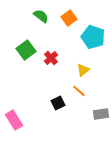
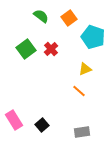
green square: moved 1 px up
red cross: moved 9 px up
yellow triangle: moved 2 px right, 1 px up; rotated 16 degrees clockwise
black square: moved 16 px left, 22 px down; rotated 16 degrees counterclockwise
gray rectangle: moved 19 px left, 18 px down
